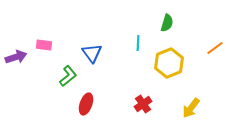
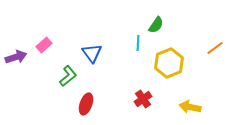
green semicircle: moved 11 px left, 2 px down; rotated 18 degrees clockwise
pink rectangle: rotated 49 degrees counterclockwise
red cross: moved 5 px up
yellow arrow: moved 1 px left, 1 px up; rotated 65 degrees clockwise
